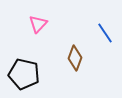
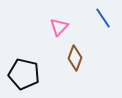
pink triangle: moved 21 px right, 3 px down
blue line: moved 2 px left, 15 px up
